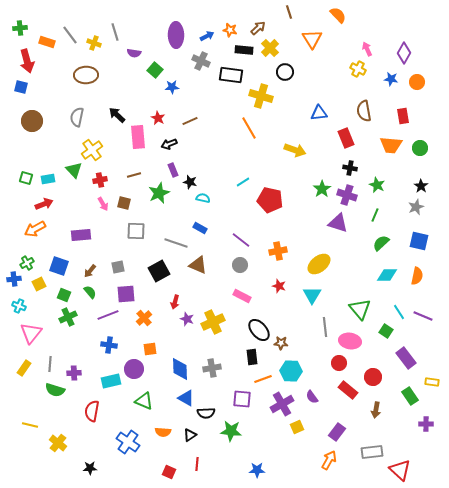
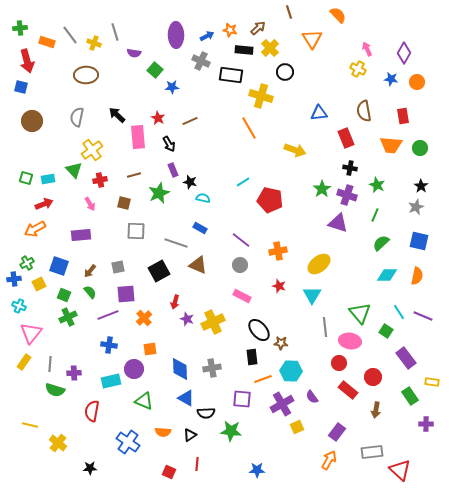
black arrow at (169, 144): rotated 98 degrees counterclockwise
pink arrow at (103, 204): moved 13 px left
green triangle at (360, 309): moved 4 px down
yellow rectangle at (24, 368): moved 6 px up
